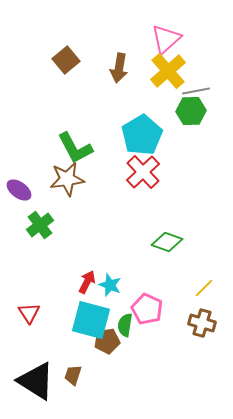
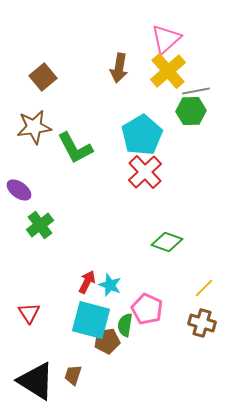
brown square: moved 23 px left, 17 px down
red cross: moved 2 px right
brown star: moved 33 px left, 52 px up
